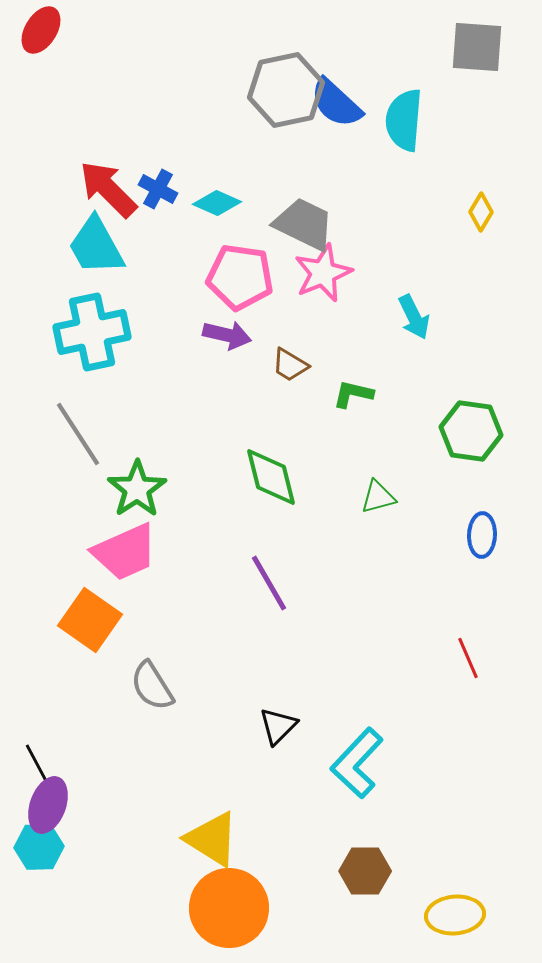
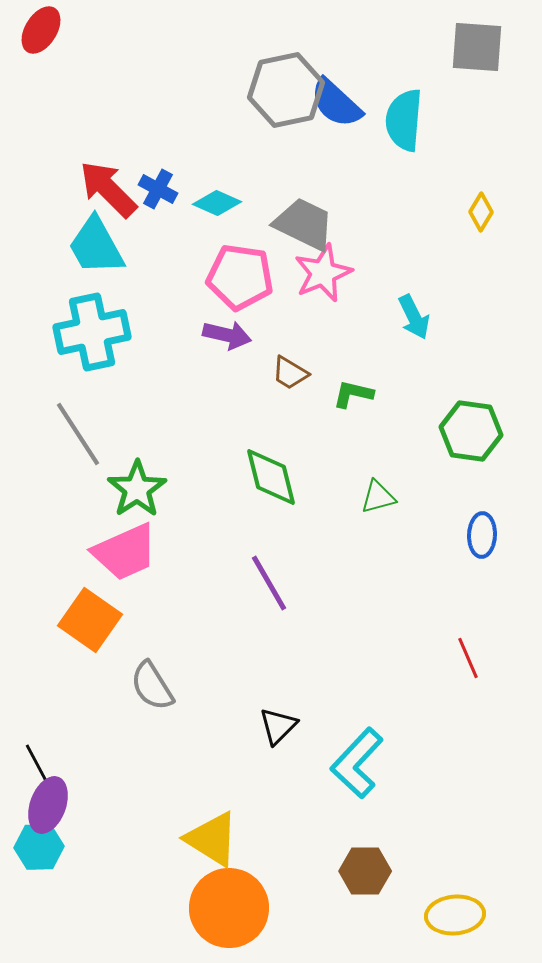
brown trapezoid: moved 8 px down
